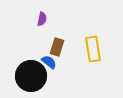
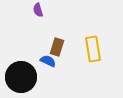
purple semicircle: moved 4 px left, 9 px up; rotated 152 degrees clockwise
blue semicircle: moved 1 px left, 1 px up; rotated 14 degrees counterclockwise
black circle: moved 10 px left, 1 px down
